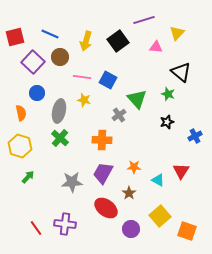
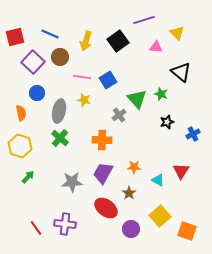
yellow triangle: rotated 28 degrees counterclockwise
blue square: rotated 30 degrees clockwise
green star: moved 7 px left
blue cross: moved 2 px left, 2 px up
